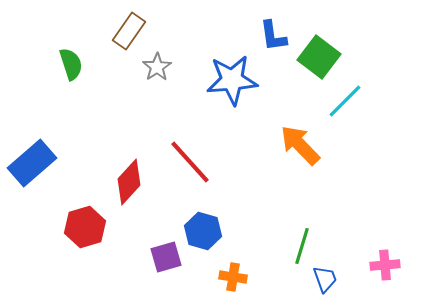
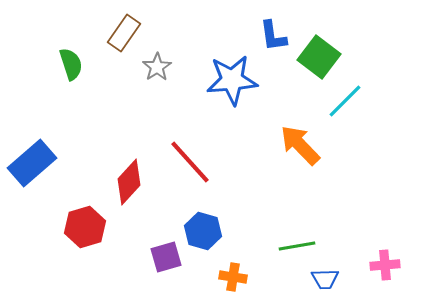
brown rectangle: moved 5 px left, 2 px down
green line: moved 5 px left; rotated 63 degrees clockwise
blue trapezoid: rotated 108 degrees clockwise
